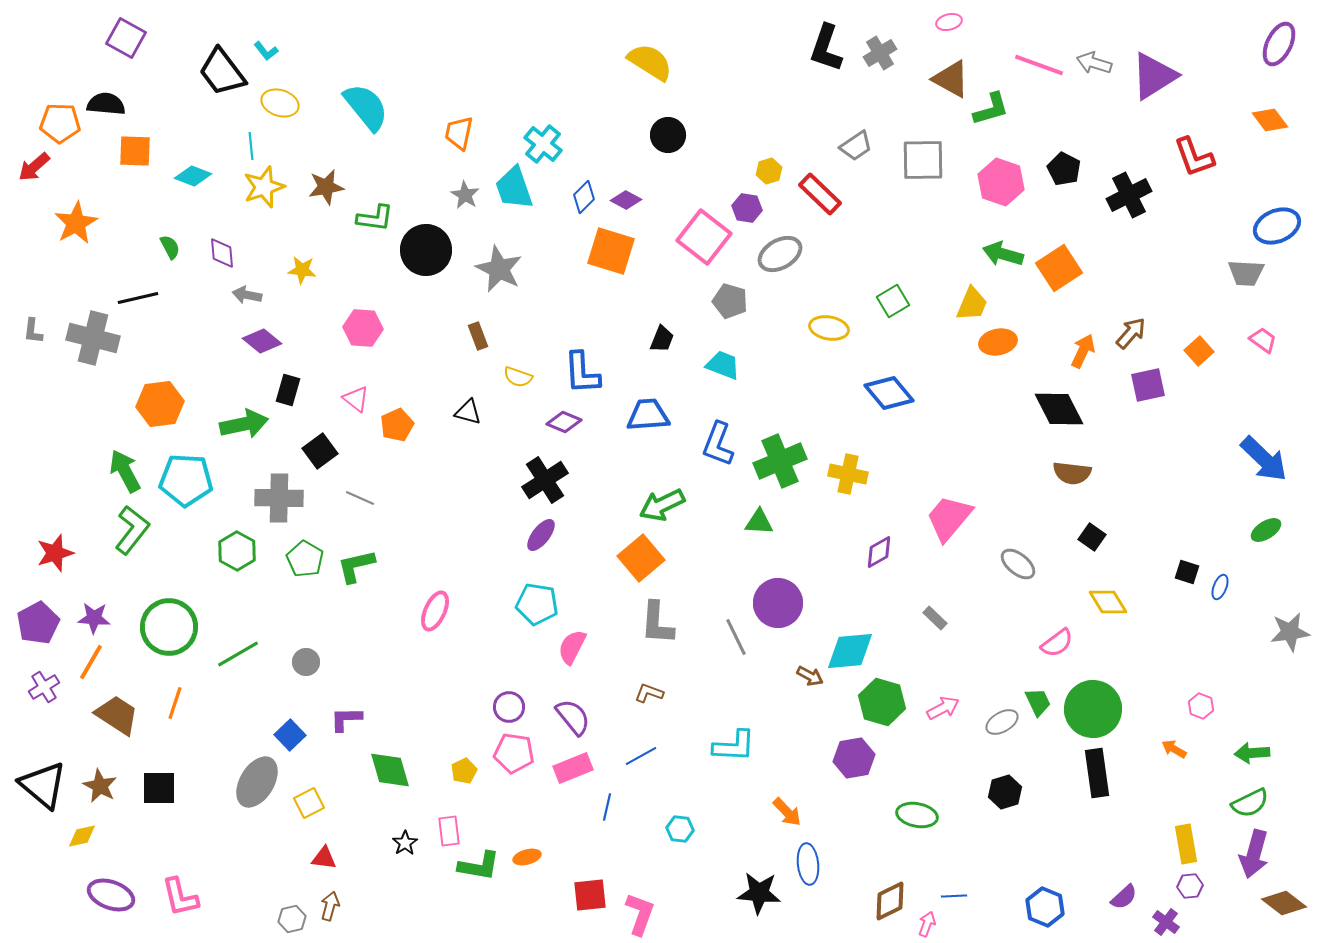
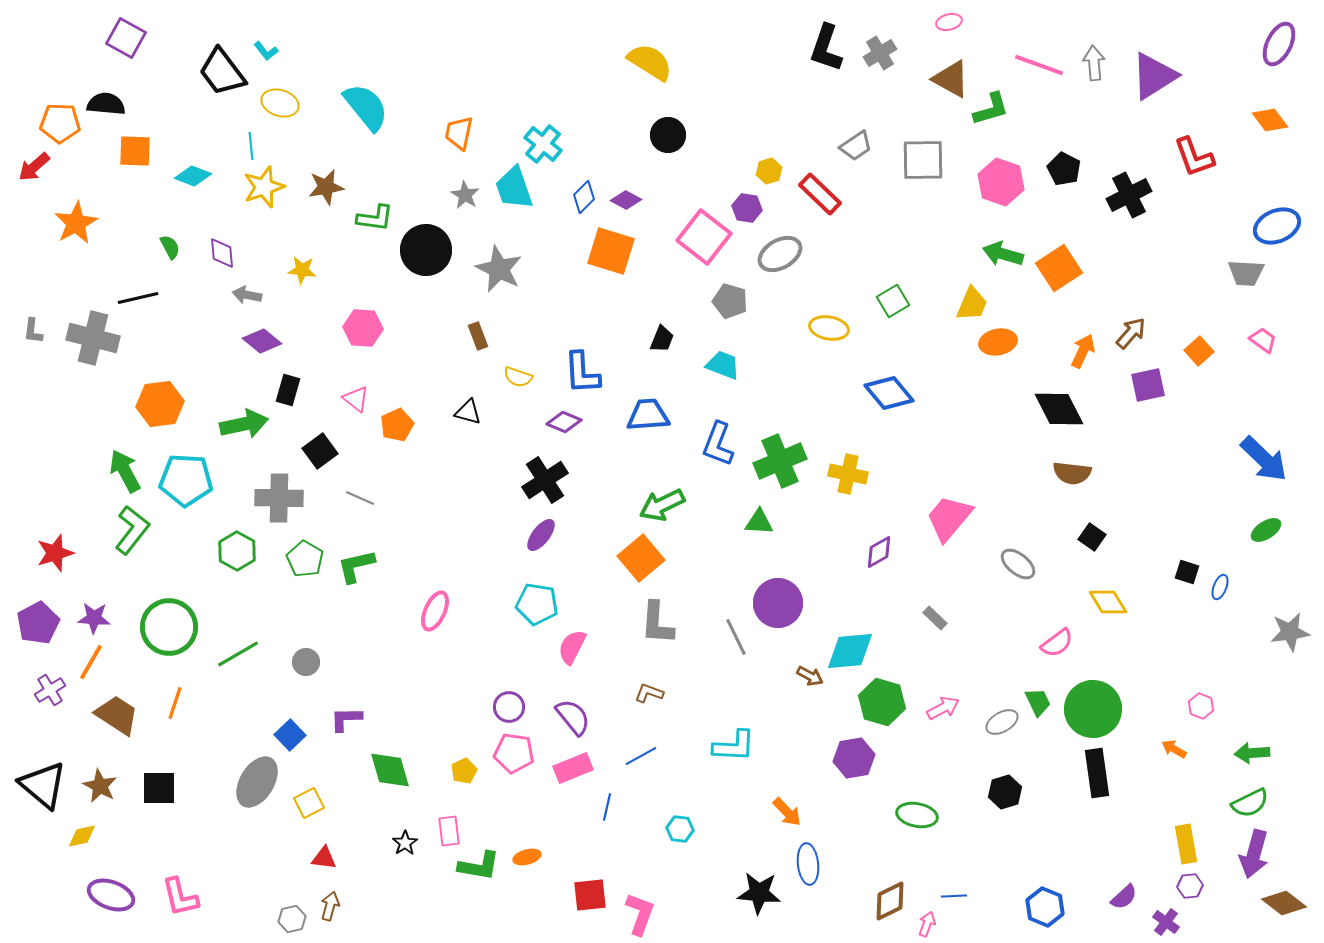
gray arrow at (1094, 63): rotated 68 degrees clockwise
purple cross at (44, 687): moved 6 px right, 3 px down
